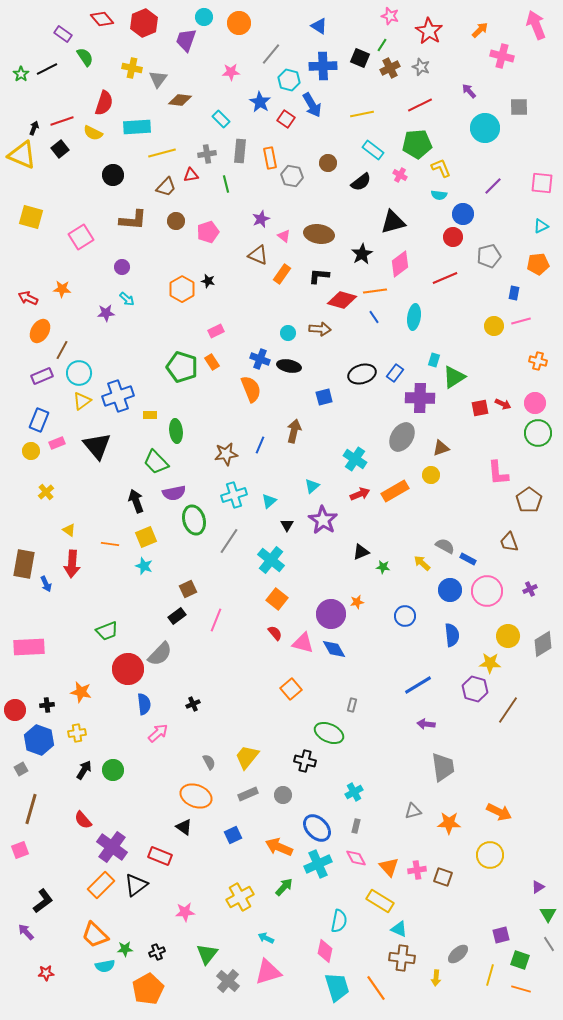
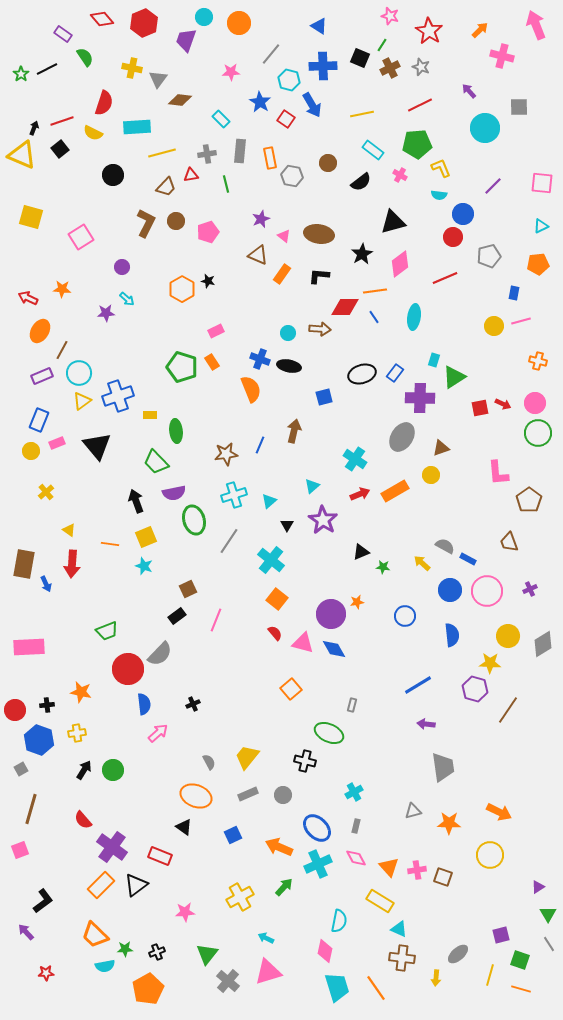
brown L-shape at (133, 220): moved 13 px right, 3 px down; rotated 68 degrees counterclockwise
red diamond at (342, 300): moved 3 px right, 7 px down; rotated 16 degrees counterclockwise
